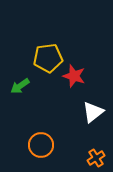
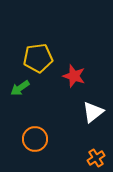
yellow pentagon: moved 10 px left
green arrow: moved 2 px down
orange circle: moved 6 px left, 6 px up
